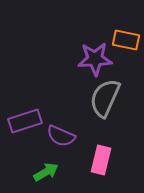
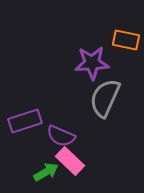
purple star: moved 3 px left, 4 px down
pink rectangle: moved 31 px left, 1 px down; rotated 60 degrees counterclockwise
